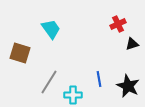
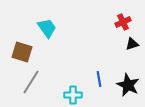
red cross: moved 5 px right, 2 px up
cyan trapezoid: moved 4 px left, 1 px up
brown square: moved 2 px right, 1 px up
gray line: moved 18 px left
black star: moved 1 px up
